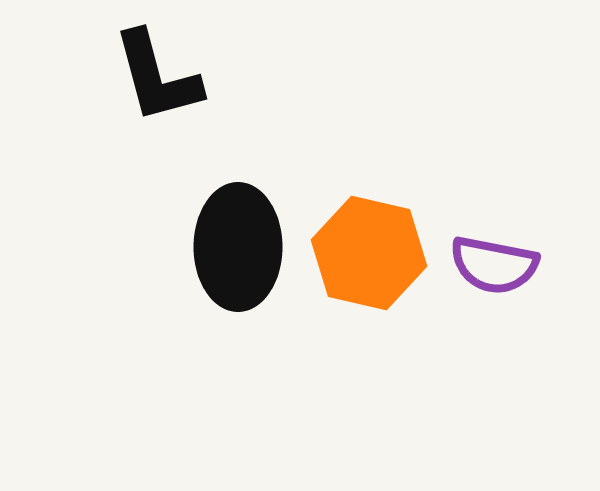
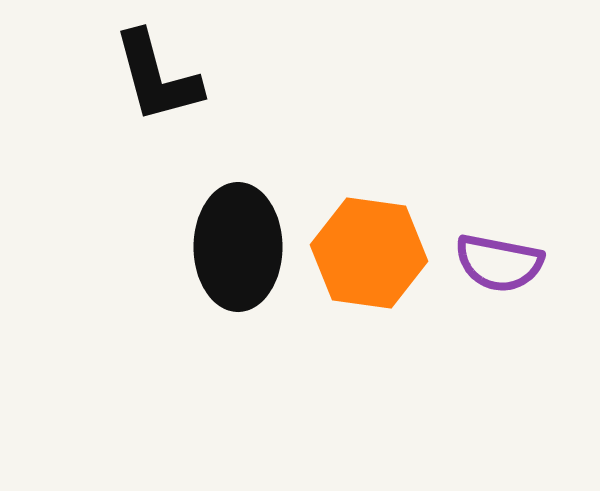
orange hexagon: rotated 5 degrees counterclockwise
purple semicircle: moved 5 px right, 2 px up
